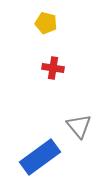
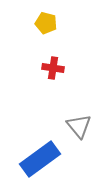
blue rectangle: moved 2 px down
